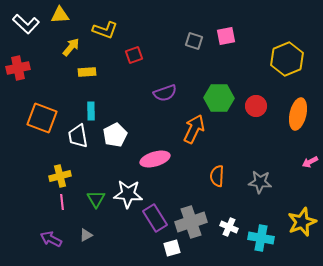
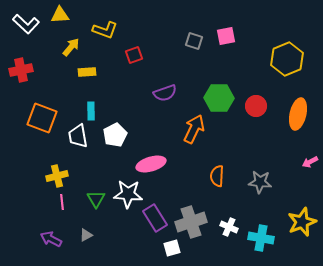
red cross: moved 3 px right, 2 px down
pink ellipse: moved 4 px left, 5 px down
yellow cross: moved 3 px left
